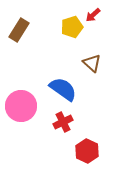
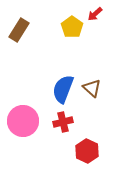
red arrow: moved 2 px right, 1 px up
yellow pentagon: rotated 20 degrees counterclockwise
brown triangle: moved 25 px down
blue semicircle: rotated 104 degrees counterclockwise
pink circle: moved 2 px right, 15 px down
red cross: rotated 12 degrees clockwise
